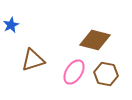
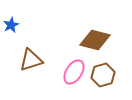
brown triangle: moved 2 px left
brown hexagon: moved 3 px left, 1 px down; rotated 25 degrees counterclockwise
